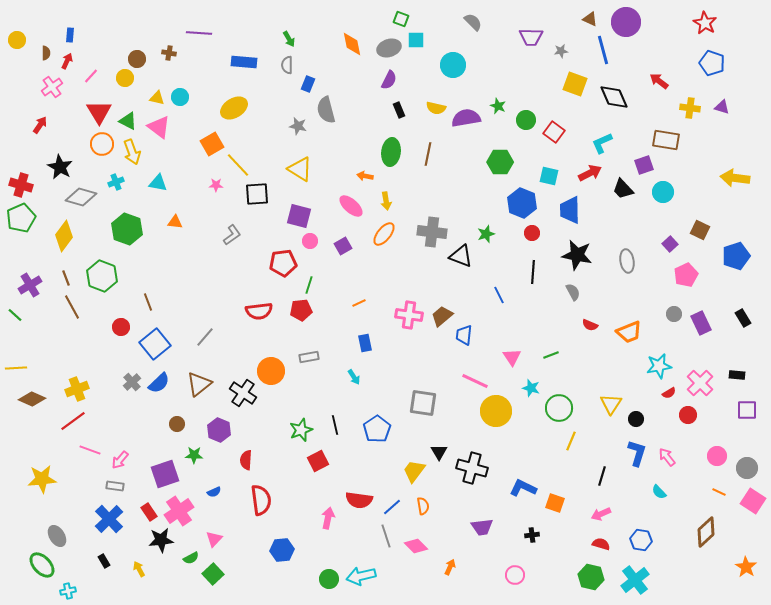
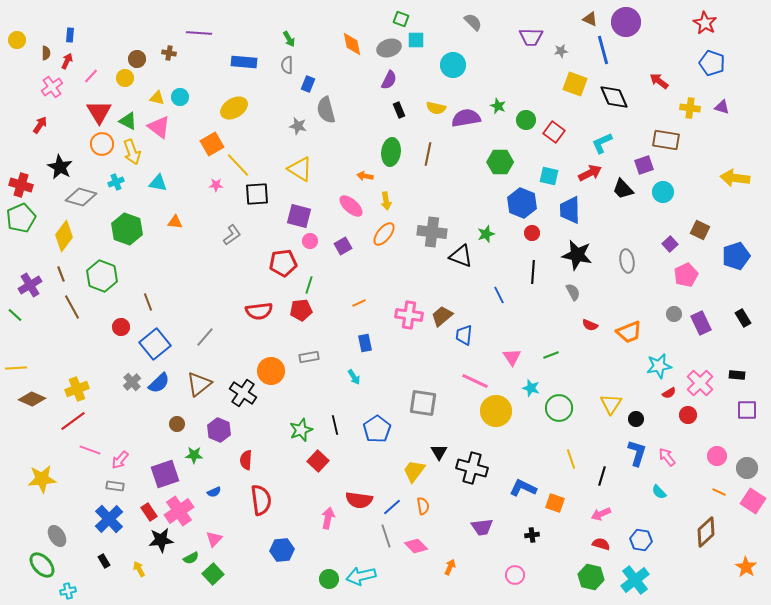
brown line at (66, 278): moved 5 px left, 4 px up
yellow line at (571, 441): moved 18 px down; rotated 42 degrees counterclockwise
red square at (318, 461): rotated 20 degrees counterclockwise
